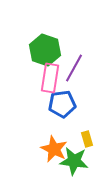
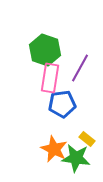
purple line: moved 6 px right
yellow rectangle: rotated 35 degrees counterclockwise
green star: moved 2 px right, 3 px up
